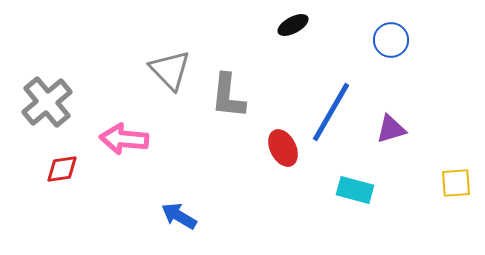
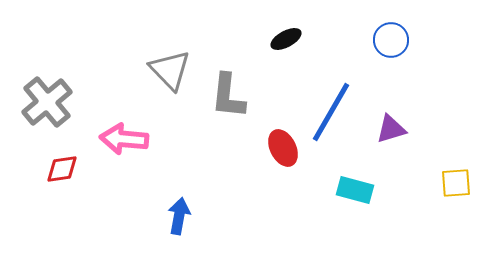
black ellipse: moved 7 px left, 14 px down
blue arrow: rotated 69 degrees clockwise
